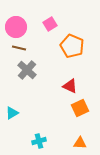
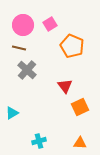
pink circle: moved 7 px right, 2 px up
red triangle: moved 5 px left; rotated 28 degrees clockwise
orange square: moved 1 px up
